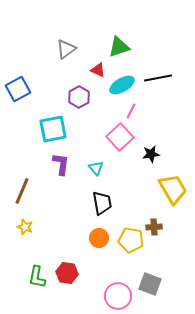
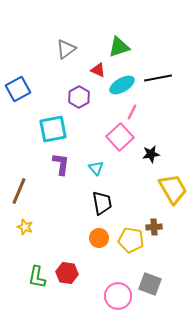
pink line: moved 1 px right, 1 px down
brown line: moved 3 px left
